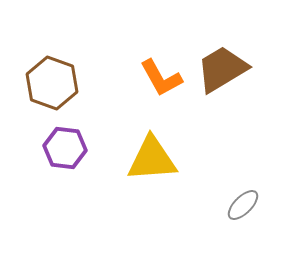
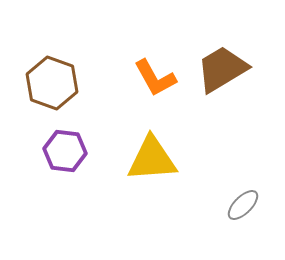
orange L-shape: moved 6 px left
purple hexagon: moved 3 px down
